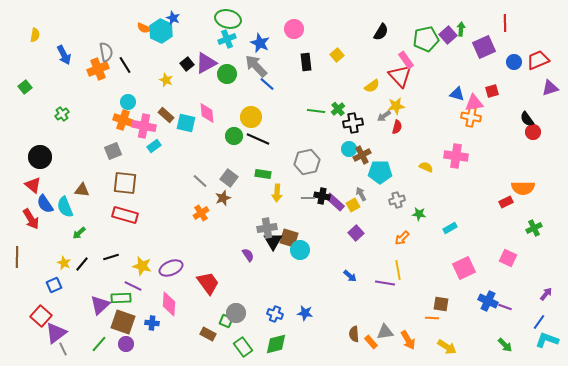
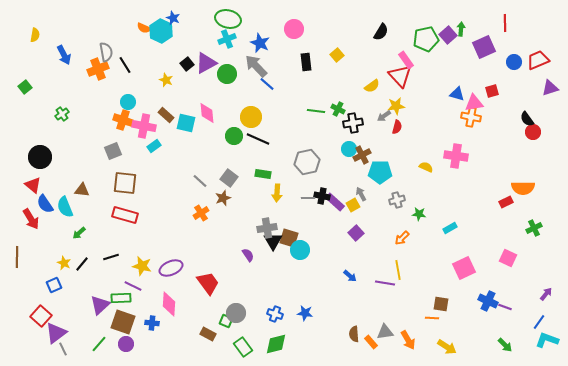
green cross at (338, 109): rotated 24 degrees counterclockwise
